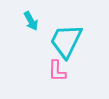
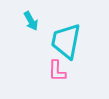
cyan trapezoid: rotated 15 degrees counterclockwise
